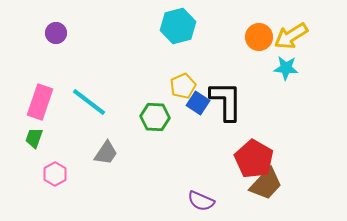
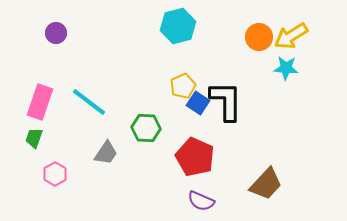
green hexagon: moved 9 px left, 11 px down
red pentagon: moved 59 px left, 2 px up; rotated 6 degrees counterclockwise
